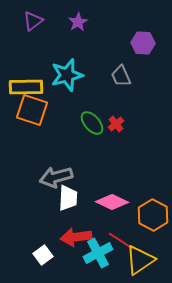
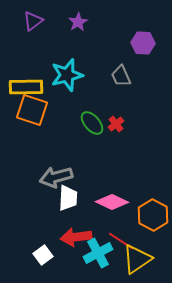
yellow triangle: moved 3 px left, 1 px up
